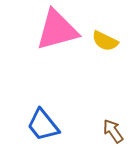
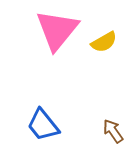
pink triangle: rotated 36 degrees counterclockwise
yellow semicircle: moved 1 px left, 1 px down; rotated 56 degrees counterclockwise
